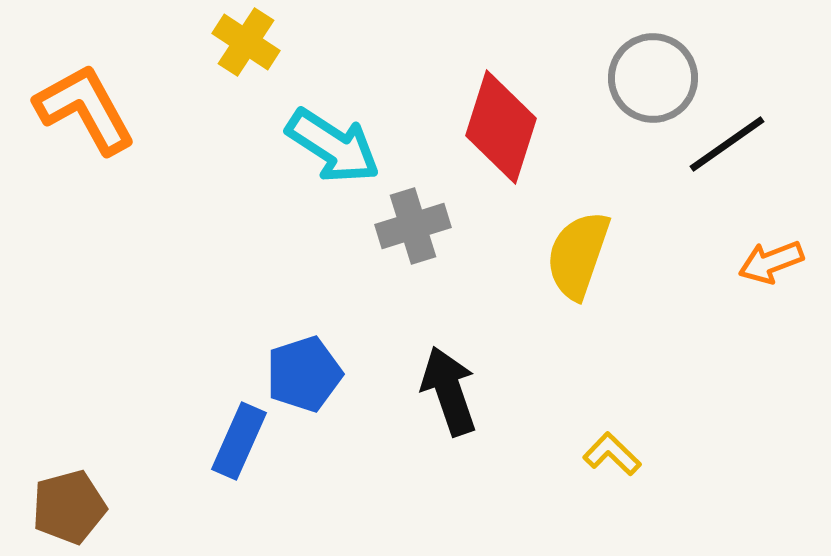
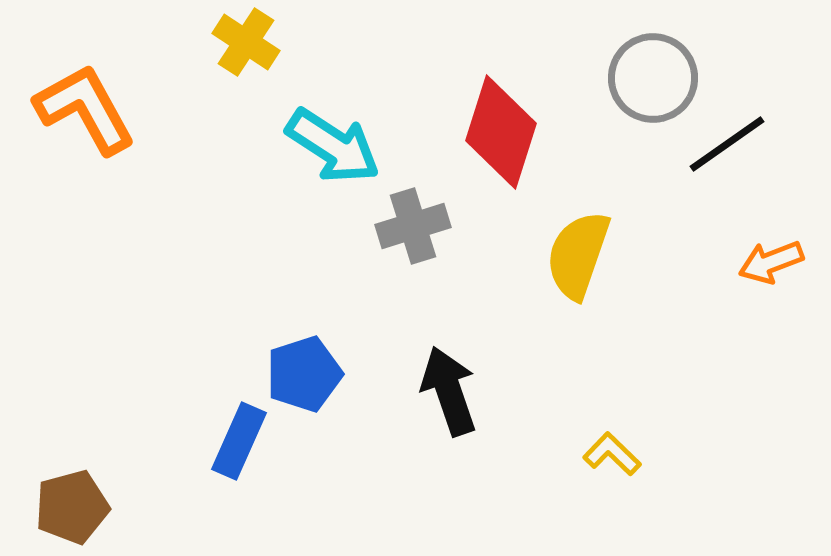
red diamond: moved 5 px down
brown pentagon: moved 3 px right
